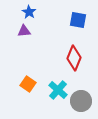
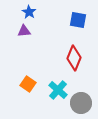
gray circle: moved 2 px down
